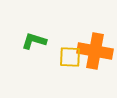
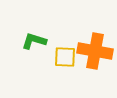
yellow square: moved 5 px left
